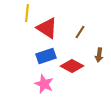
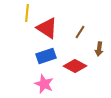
brown arrow: moved 6 px up
red diamond: moved 3 px right
